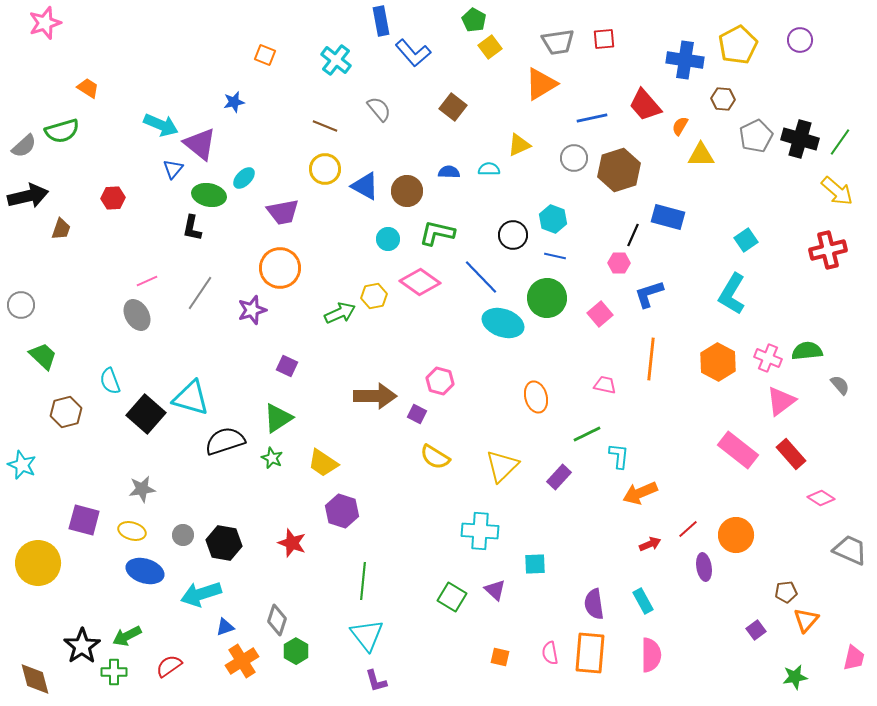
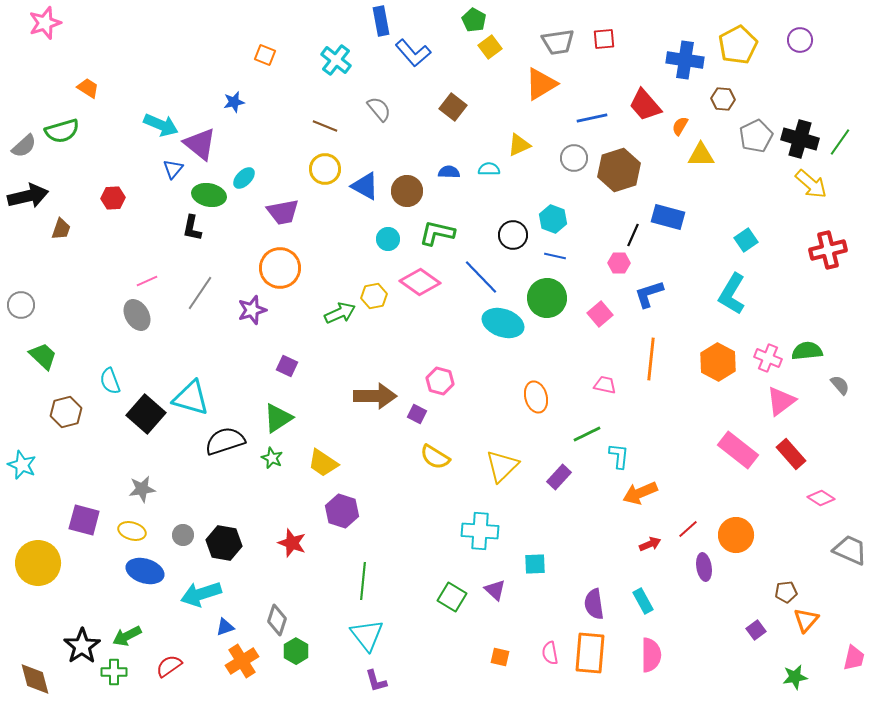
yellow arrow at (837, 191): moved 26 px left, 7 px up
